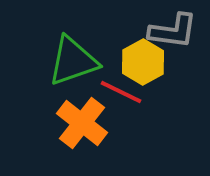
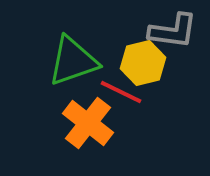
yellow hexagon: moved 1 px down; rotated 15 degrees clockwise
orange cross: moved 6 px right
